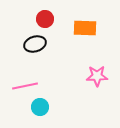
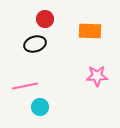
orange rectangle: moved 5 px right, 3 px down
